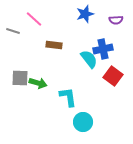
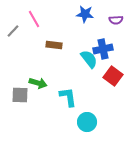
blue star: rotated 24 degrees clockwise
pink line: rotated 18 degrees clockwise
gray line: rotated 64 degrees counterclockwise
gray square: moved 17 px down
cyan circle: moved 4 px right
